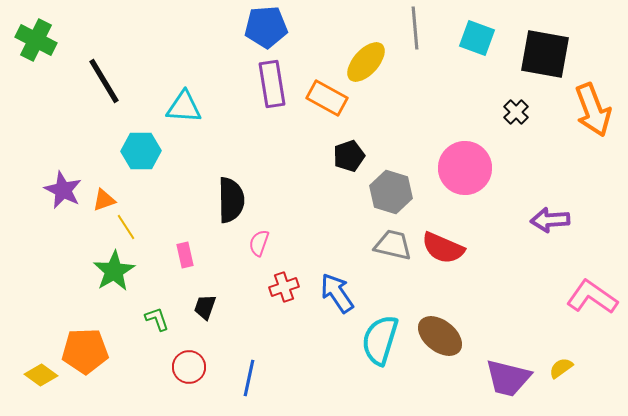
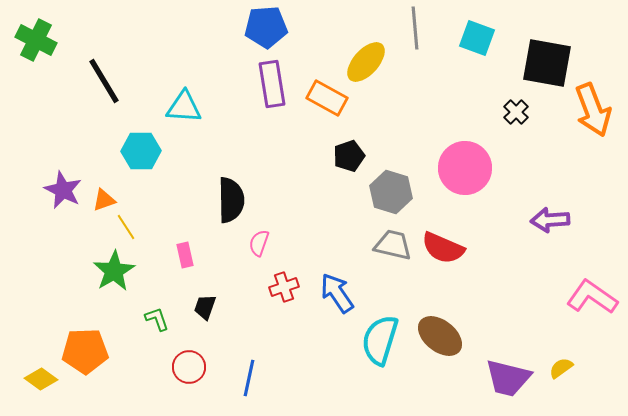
black square: moved 2 px right, 9 px down
yellow diamond: moved 4 px down
